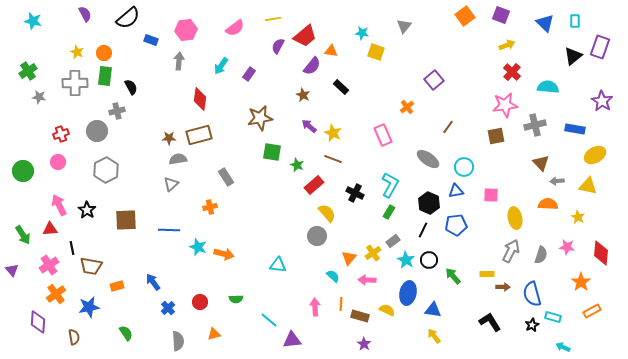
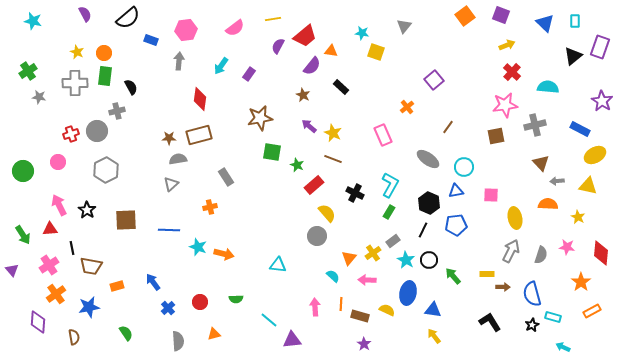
blue rectangle at (575, 129): moved 5 px right; rotated 18 degrees clockwise
red cross at (61, 134): moved 10 px right
